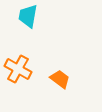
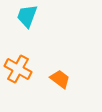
cyan trapezoid: moved 1 px left; rotated 10 degrees clockwise
